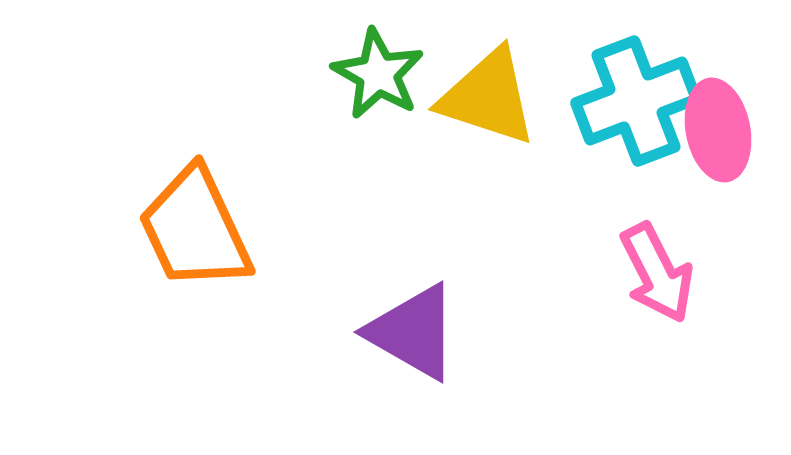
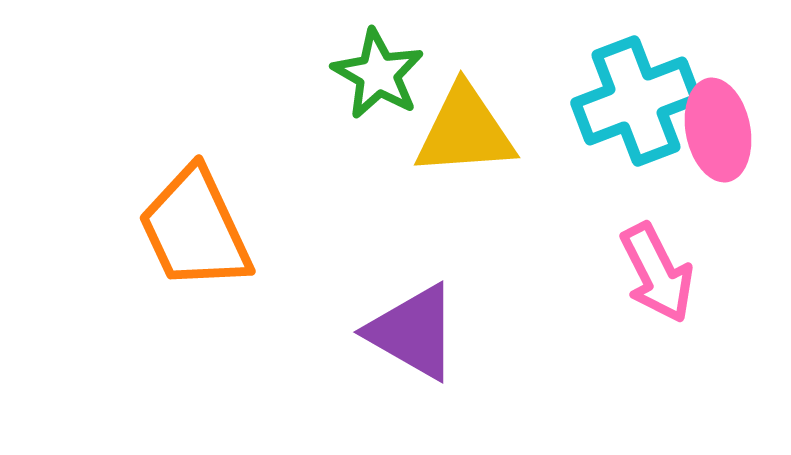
yellow triangle: moved 23 px left, 34 px down; rotated 22 degrees counterclockwise
